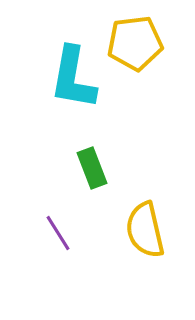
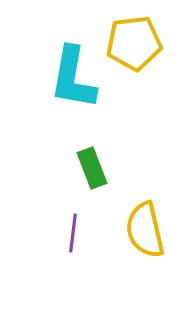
yellow pentagon: moved 1 px left
purple line: moved 15 px right; rotated 39 degrees clockwise
